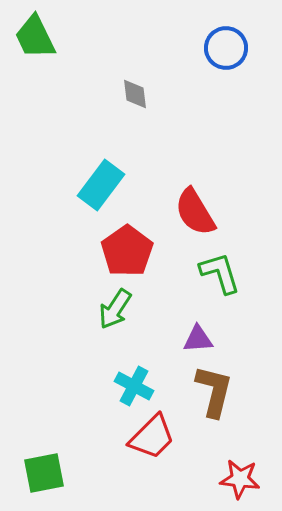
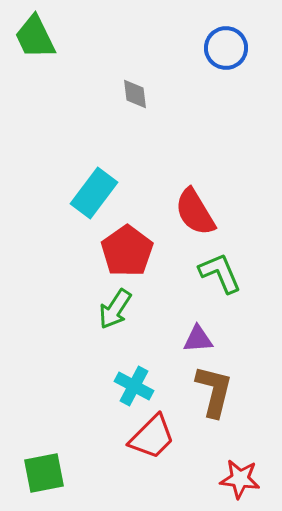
cyan rectangle: moved 7 px left, 8 px down
green L-shape: rotated 6 degrees counterclockwise
